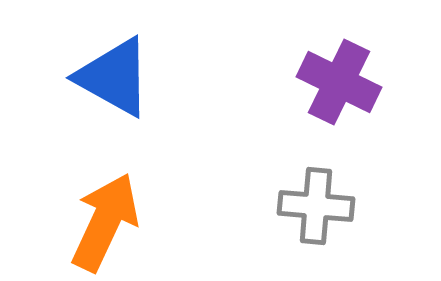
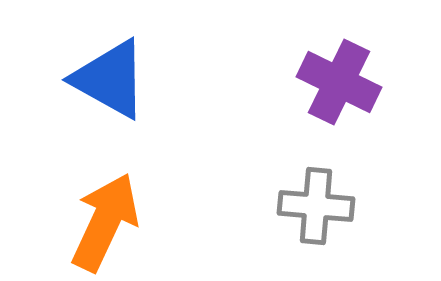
blue triangle: moved 4 px left, 2 px down
